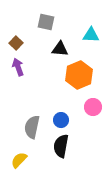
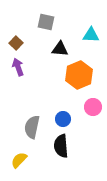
blue circle: moved 2 px right, 1 px up
black semicircle: rotated 15 degrees counterclockwise
